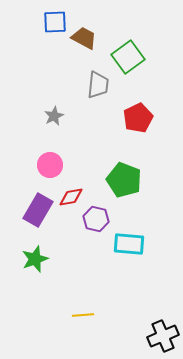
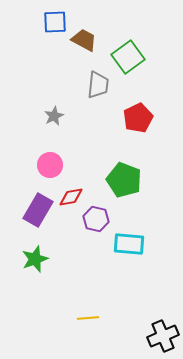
brown trapezoid: moved 2 px down
yellow line: moved 5 px right, 3 px down
